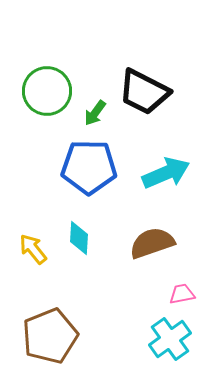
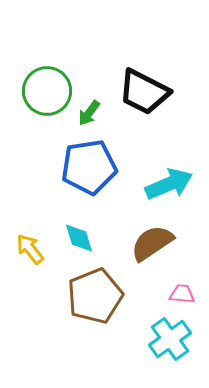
green arrow: moved 6 px left
blue pentagon: rotated 10 degrees counterclockwise
cyan arrow: moved 3 px right, 11 px down
cyan diamond: rotated 20 degrees counterclockwise
brown semicircle: rotated 15 degrees counterclockwise
yellow arrow: moved 3 px left
pink trapezoid: rotated 16 degrees clockwise
brown pentagon: moved 45 px right, 40 px up
